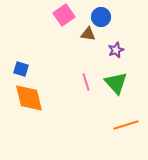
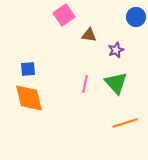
blue circle: moved 35 px right
brown triangle: moved 1 px right, 1 px down
blue square: moved 7 px right; rotated 21 degrees counterclockwise
pink line: moved 1 px left, 2 px down; rotated 30 degrees clockwise
orange line: moved 1 px left, 2 px up
